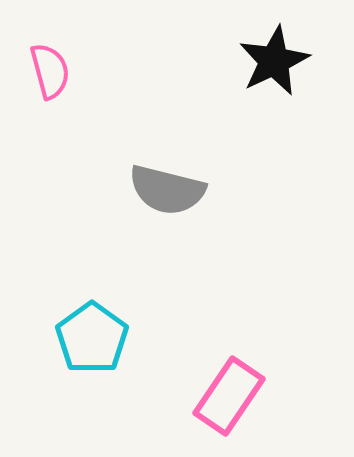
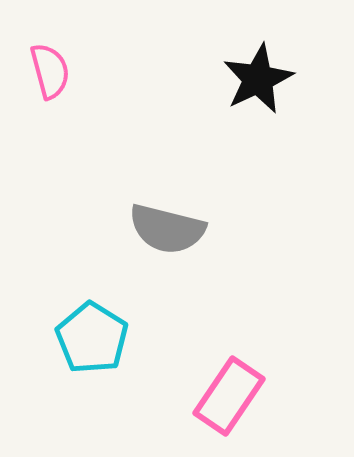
black star: moved 16 px left, 18 px down
gray semicircle: moved 39 px down
cyan pentagon: rotated 4 degrees counterclockwise
